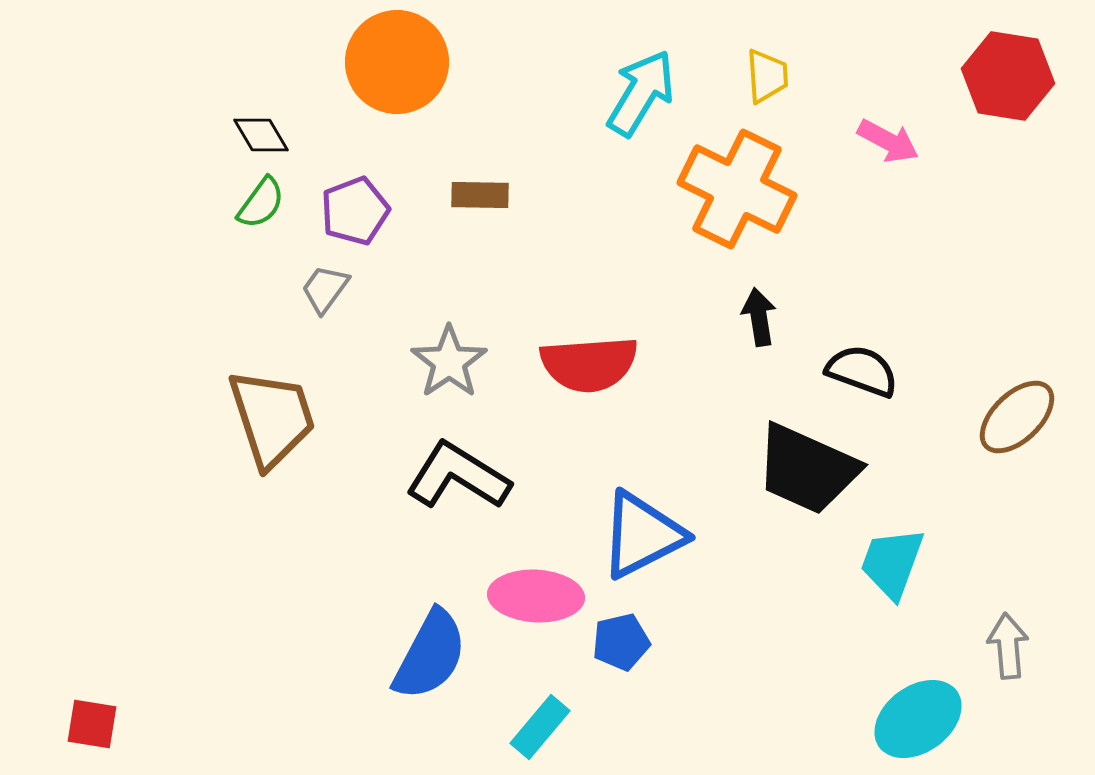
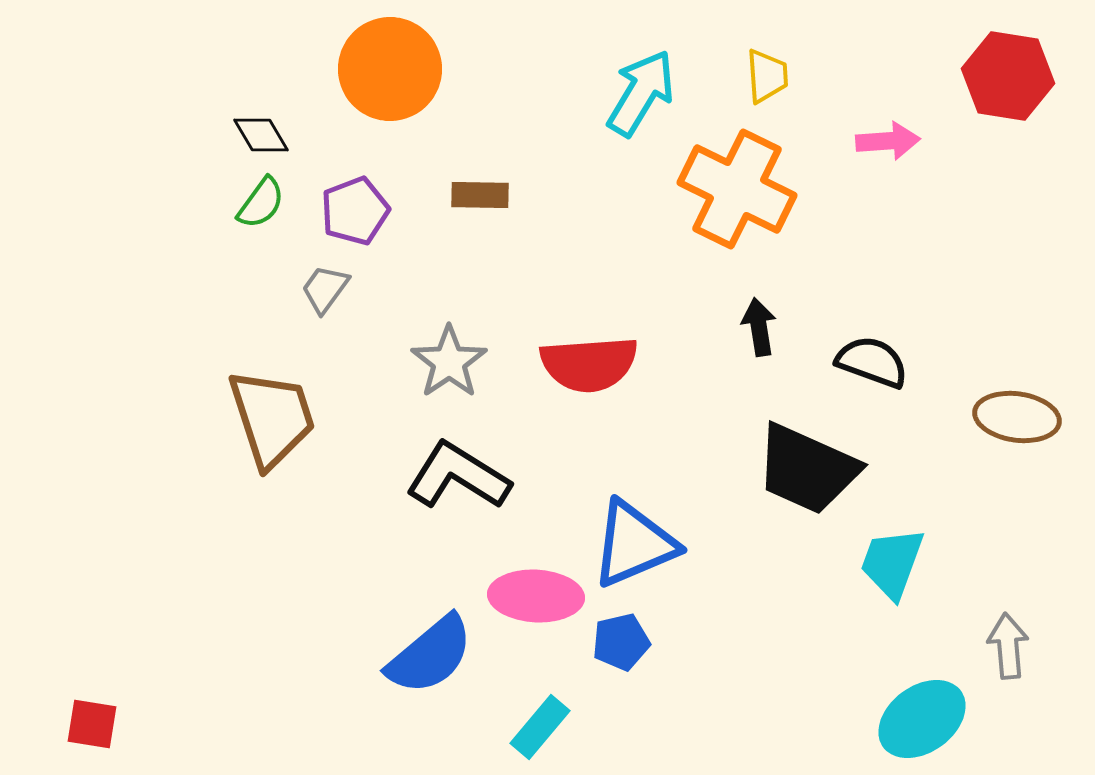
orange circle: moved 7 px left, 7 px down
pink arrow: rotated 32 degrees counterclockwise
black arrow: moved 10 px down
black semicircle: moved 10 px right, 9 px up
brown ellipse: rotated 52 degrees clockwise
blue triangle: moved 8 px left, 9 px down; rotated 4 degrees clockwise
blue semicircle: rotated 22 degrees clockwise
cyan ellipse: moved 4 px right
